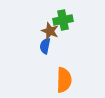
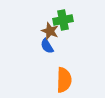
blue semicircle: moved 2 px right; rotated 42 degrees counterclockwise
